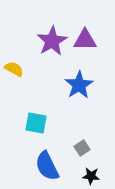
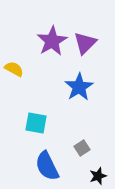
purple triangle: moved 3 px down; rotated 45 degrees counterclockwise
blue star: moved 2 px down
black star: moved 7 px right; rotated 24 degrees counterclockwise
